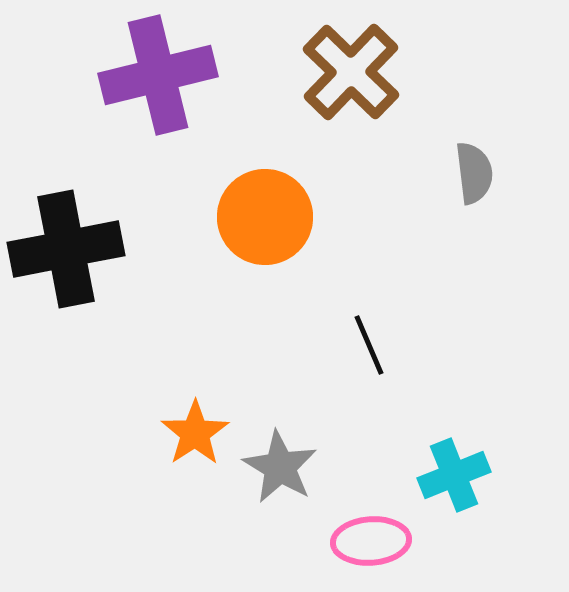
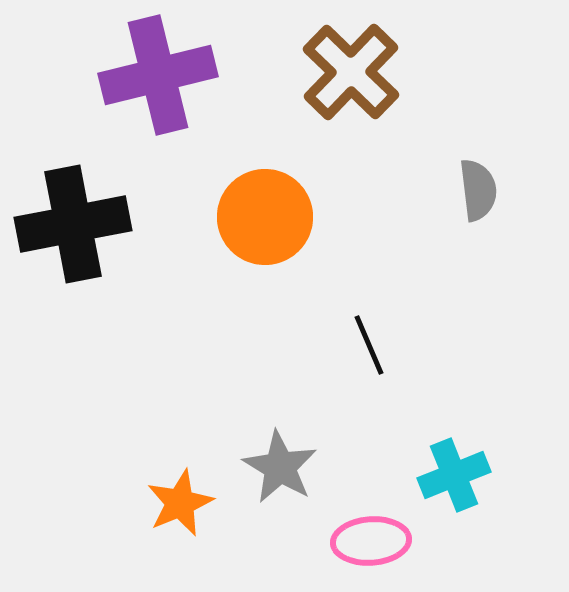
gray semicircle: moved 4 px right, 17 px down
black cross: moved 7 px right, 25 px up
orange star: moved 15 px left, 70 px down; rotated 10 degrees clockwise
